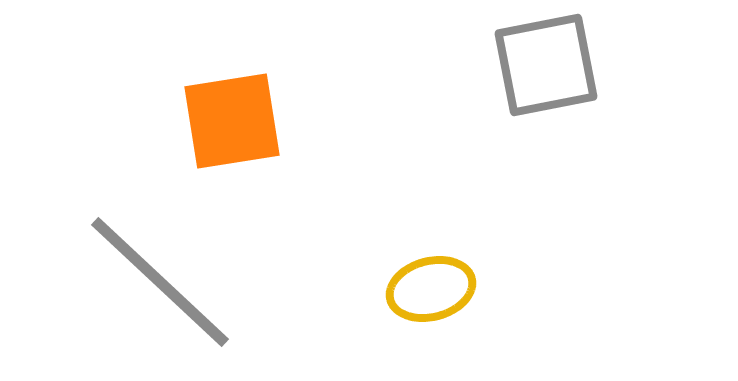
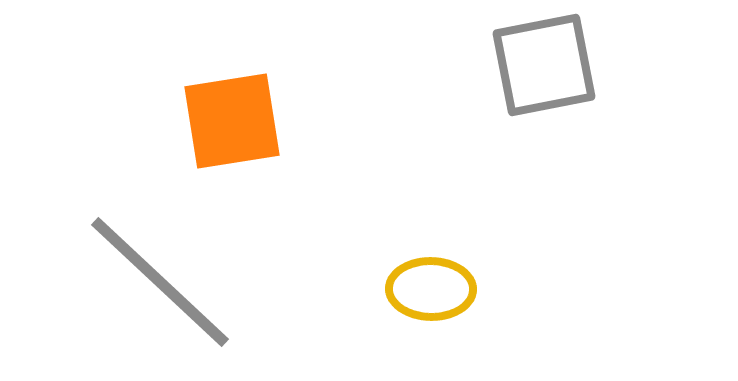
gray square: moved 2 px left
yellow ellipse: rotated 16 degrees clockwise
